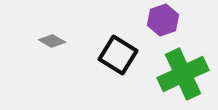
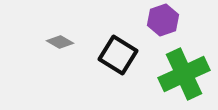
gray diamond: moved 8 px right, 1 px down
green cross: moved 1 px right
